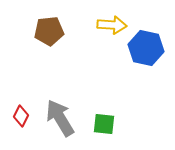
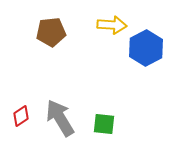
brown pentagon: moved 2 px right, 1 px down
blue hexagon: rotated 20 degrees clockwise
red diamond: rotated 30 degrees clockwise
